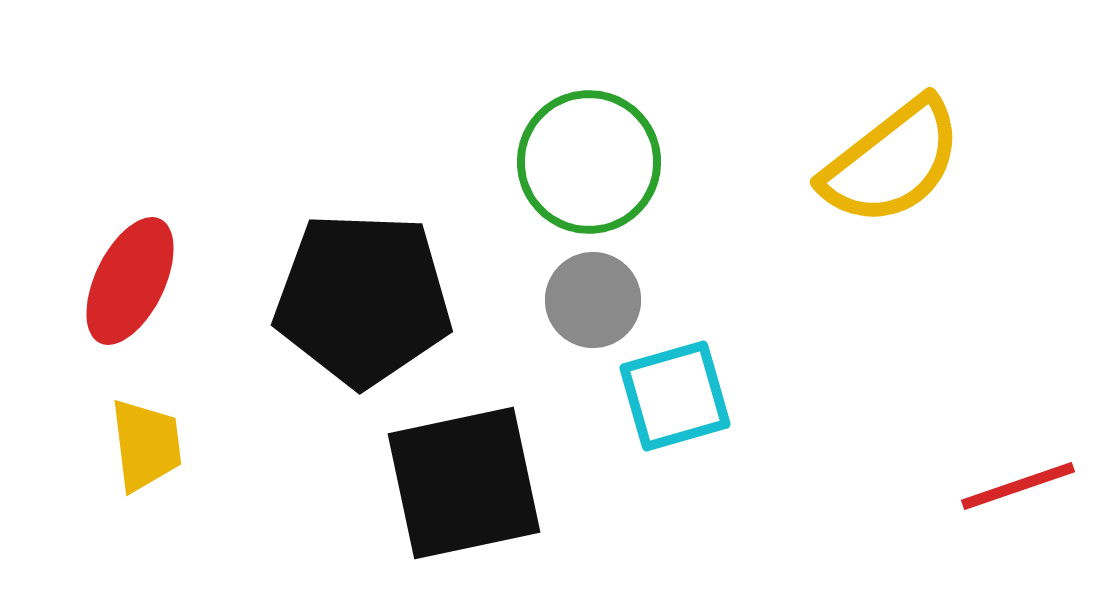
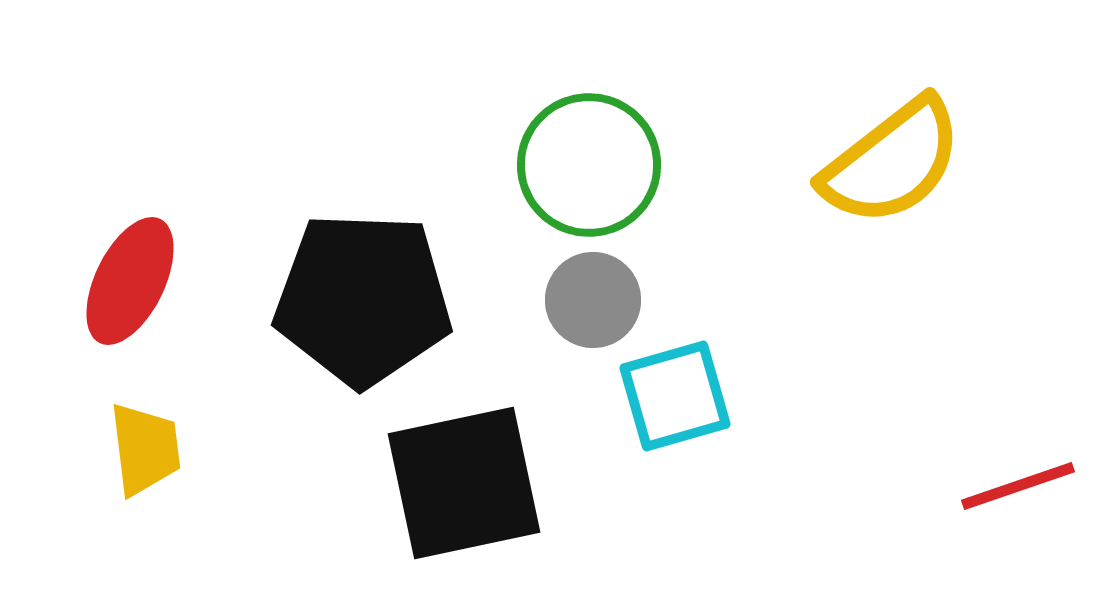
green circle: moved 3 px down
yellow trapezoid: moved 1 px left, 4 px down
